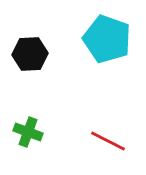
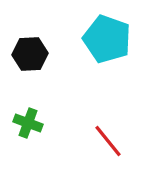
green cross: moved 9 px up
red line: rotated 24 degrees clockwise
